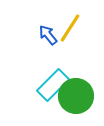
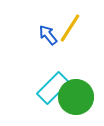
cyan rectangle: moved 3 px down
green circle: moved 1 px down
